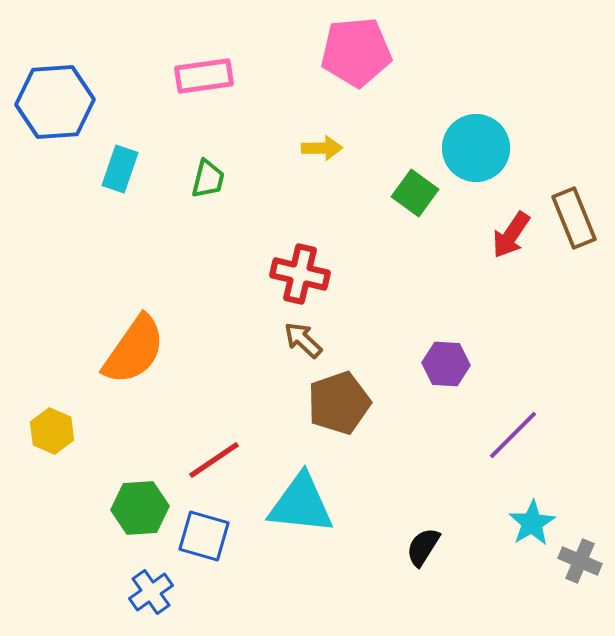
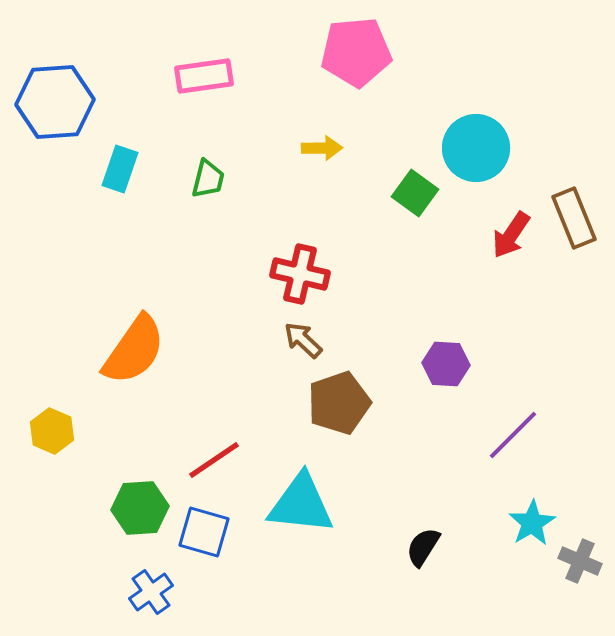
blue square: moved 4 px up
